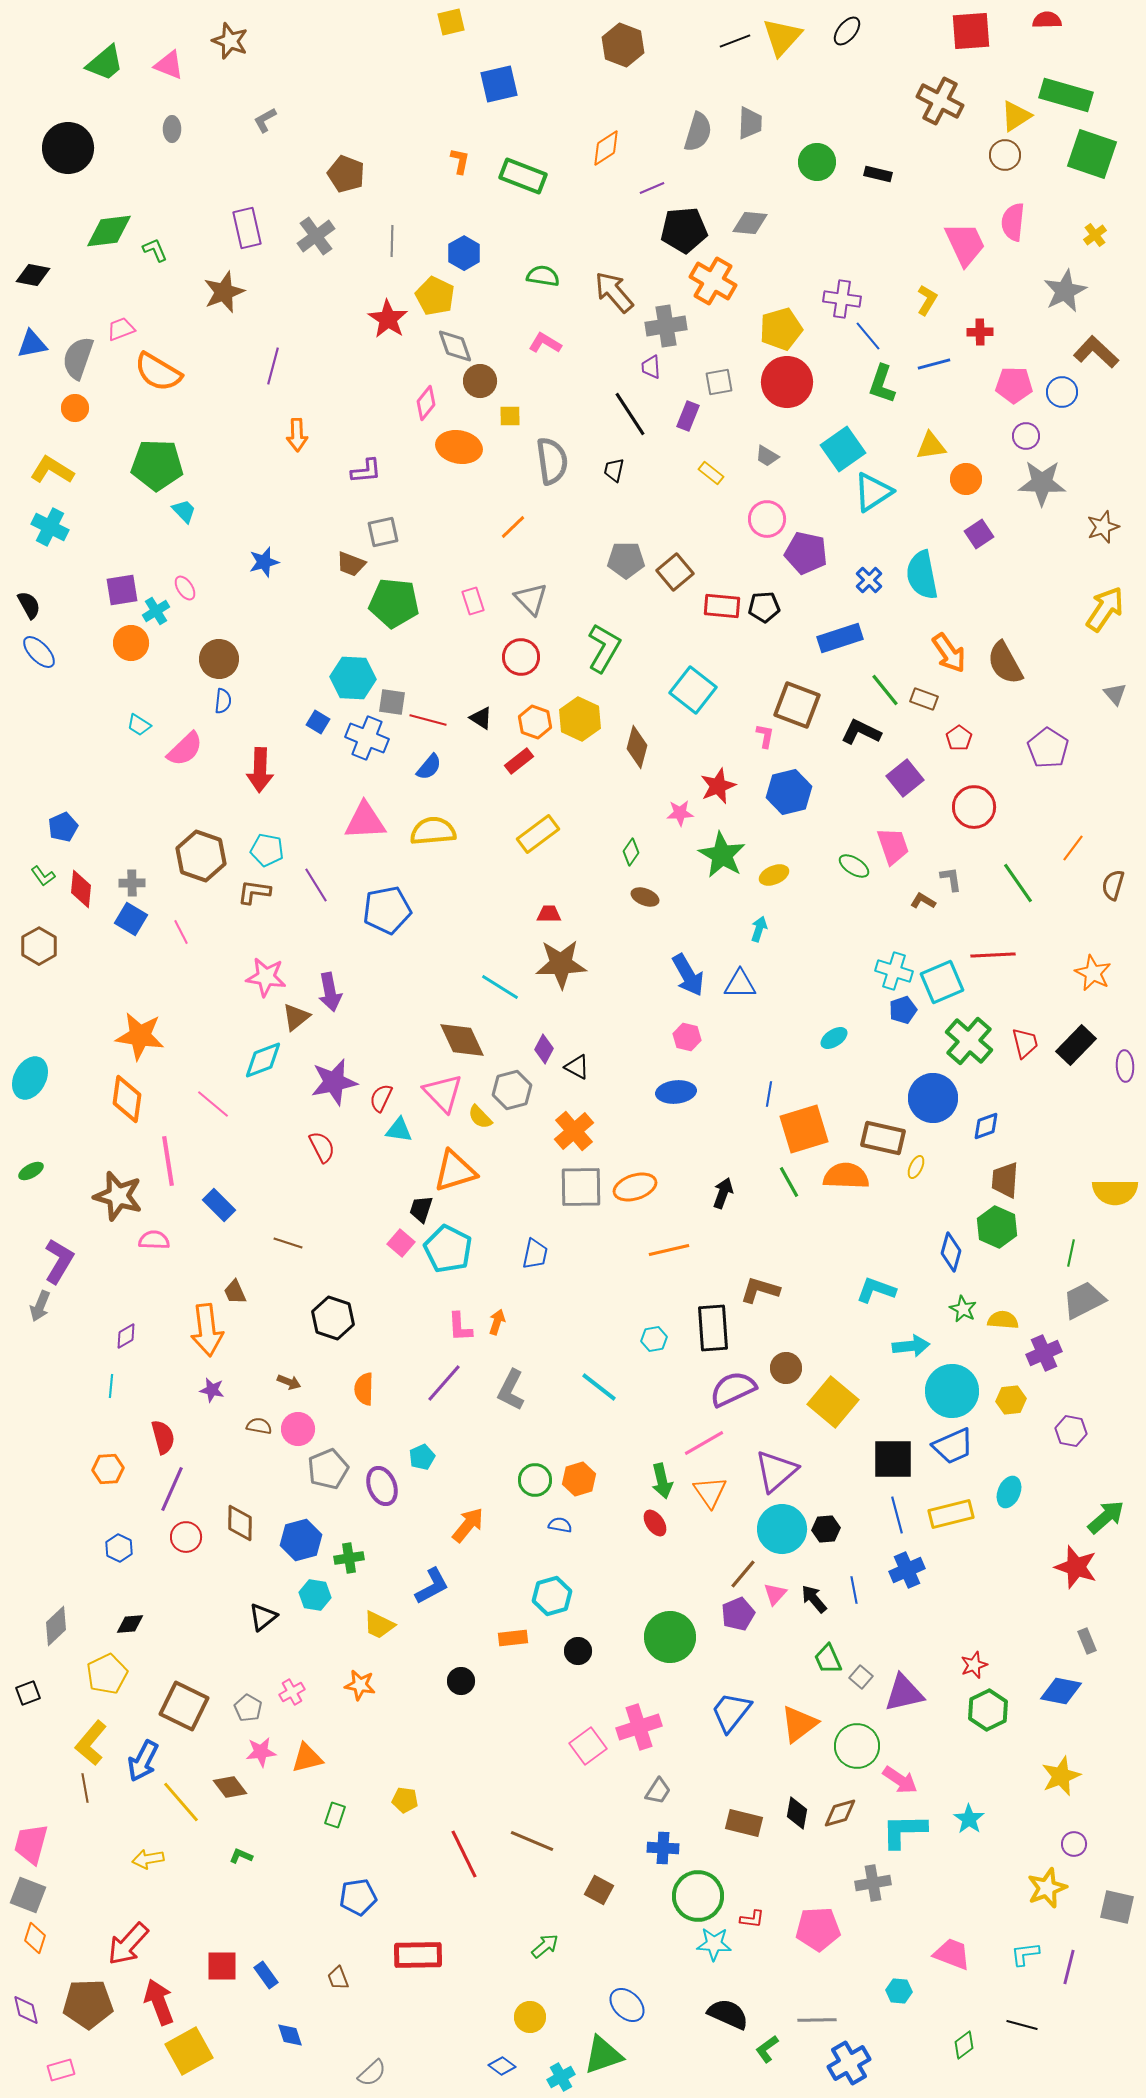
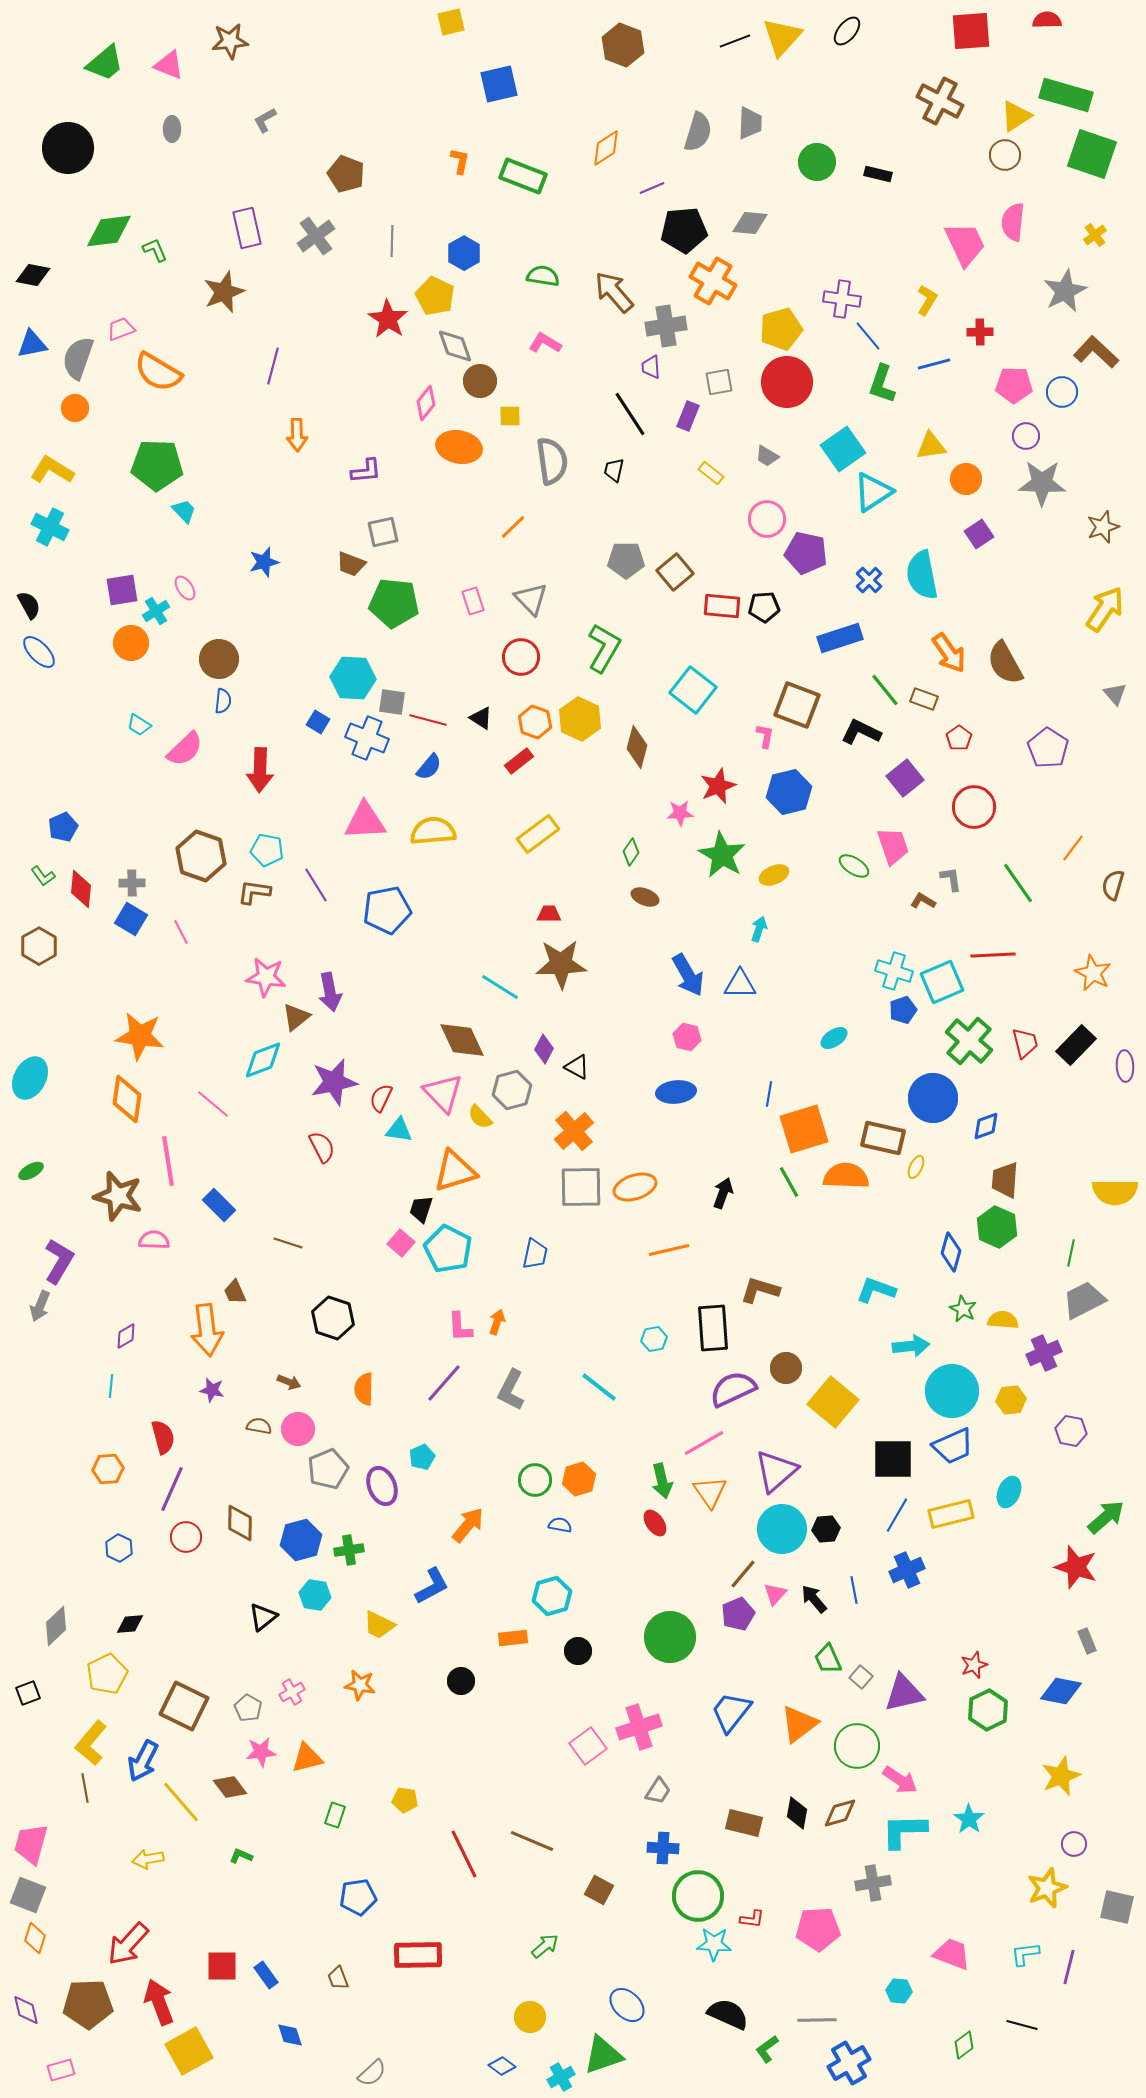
brown star at (230, 41): rotated 27 degrees counterclockwise
blue line at (897, 1515): rotated 45 degrees clockwise
green cross at (349, 1558): moved 8 px up
